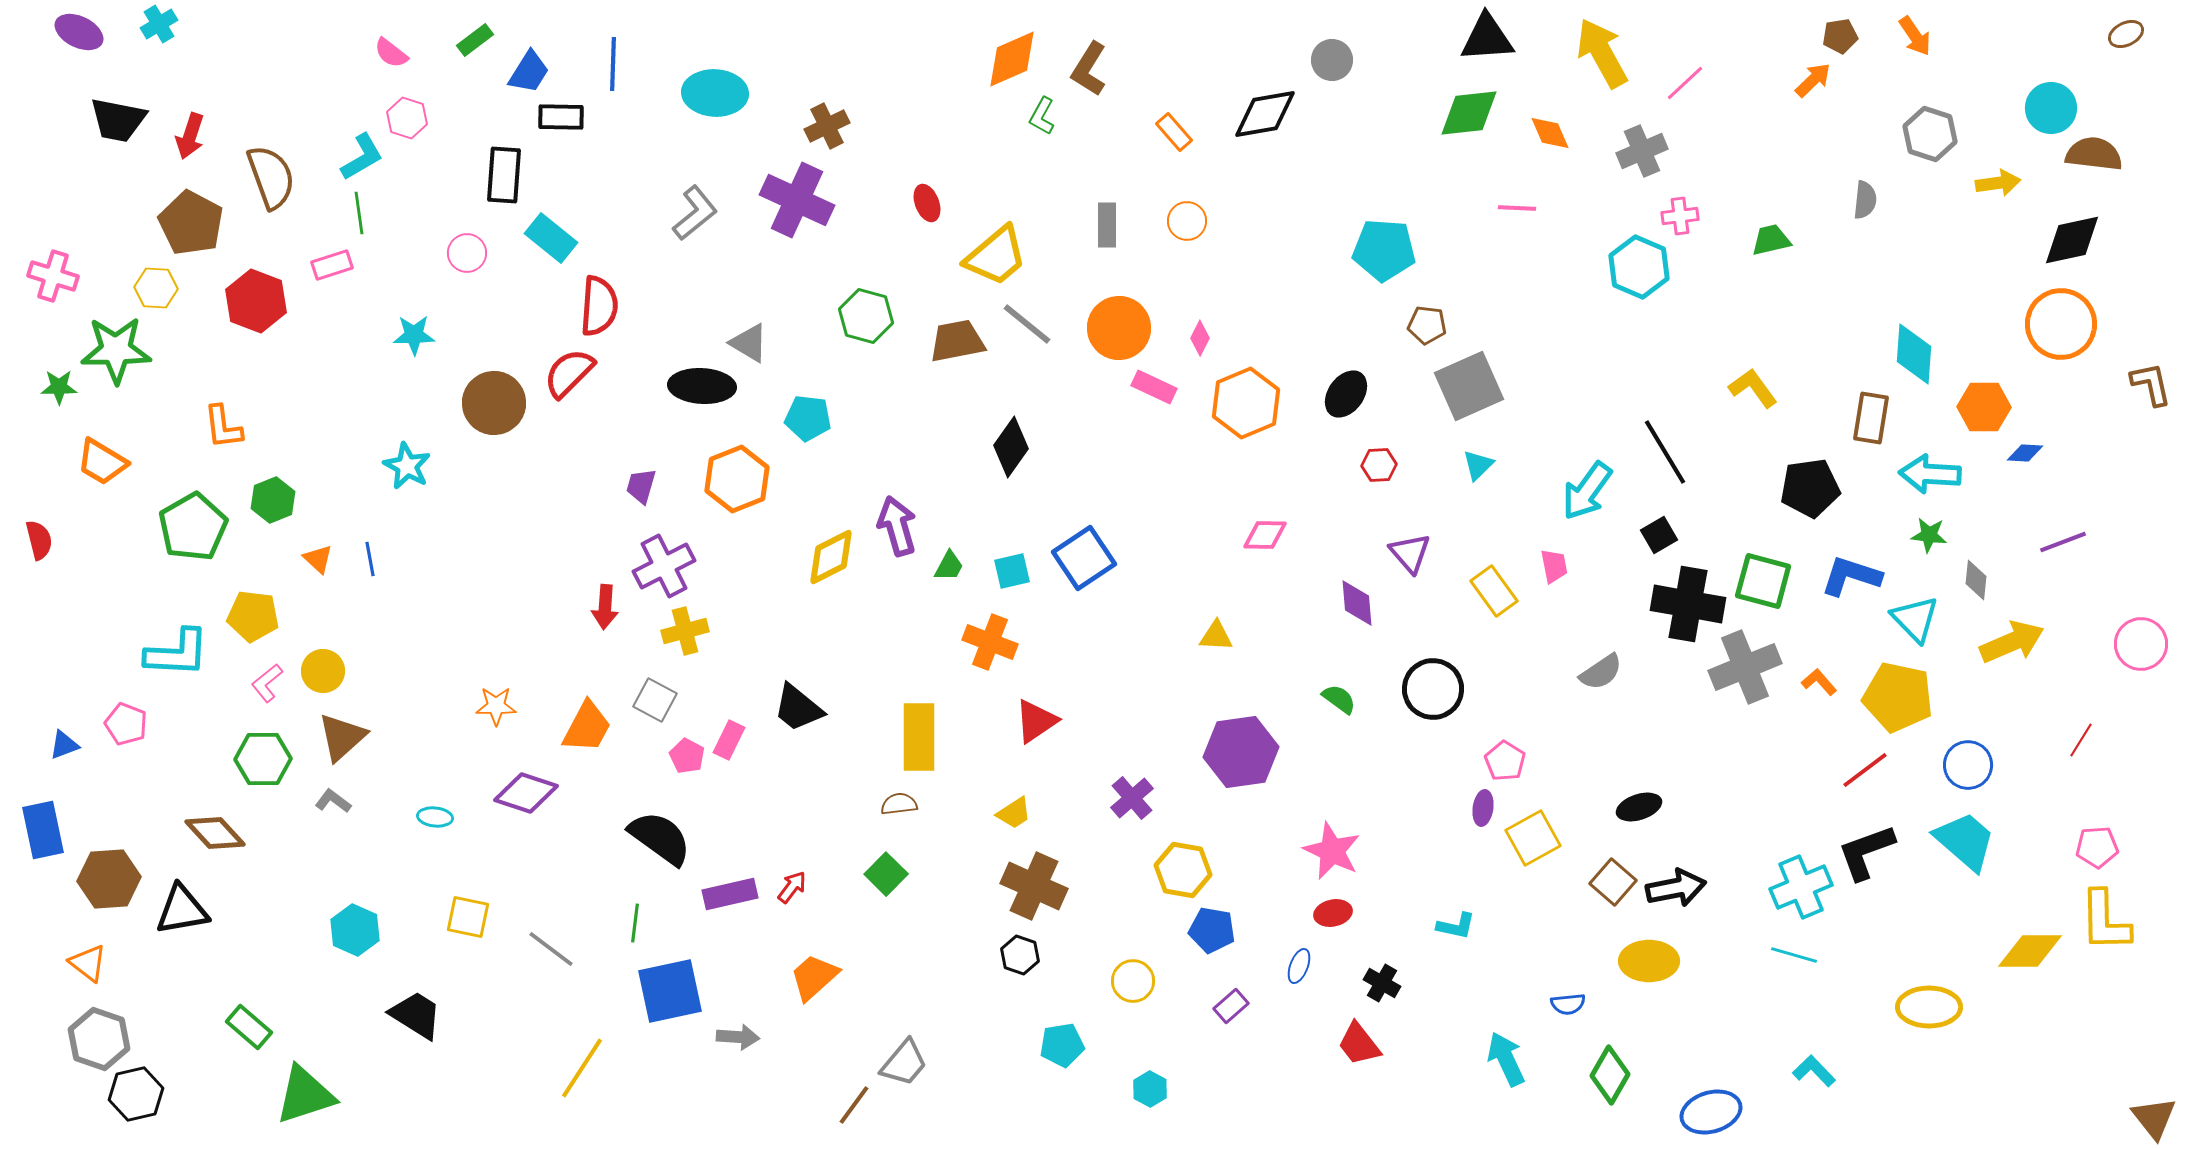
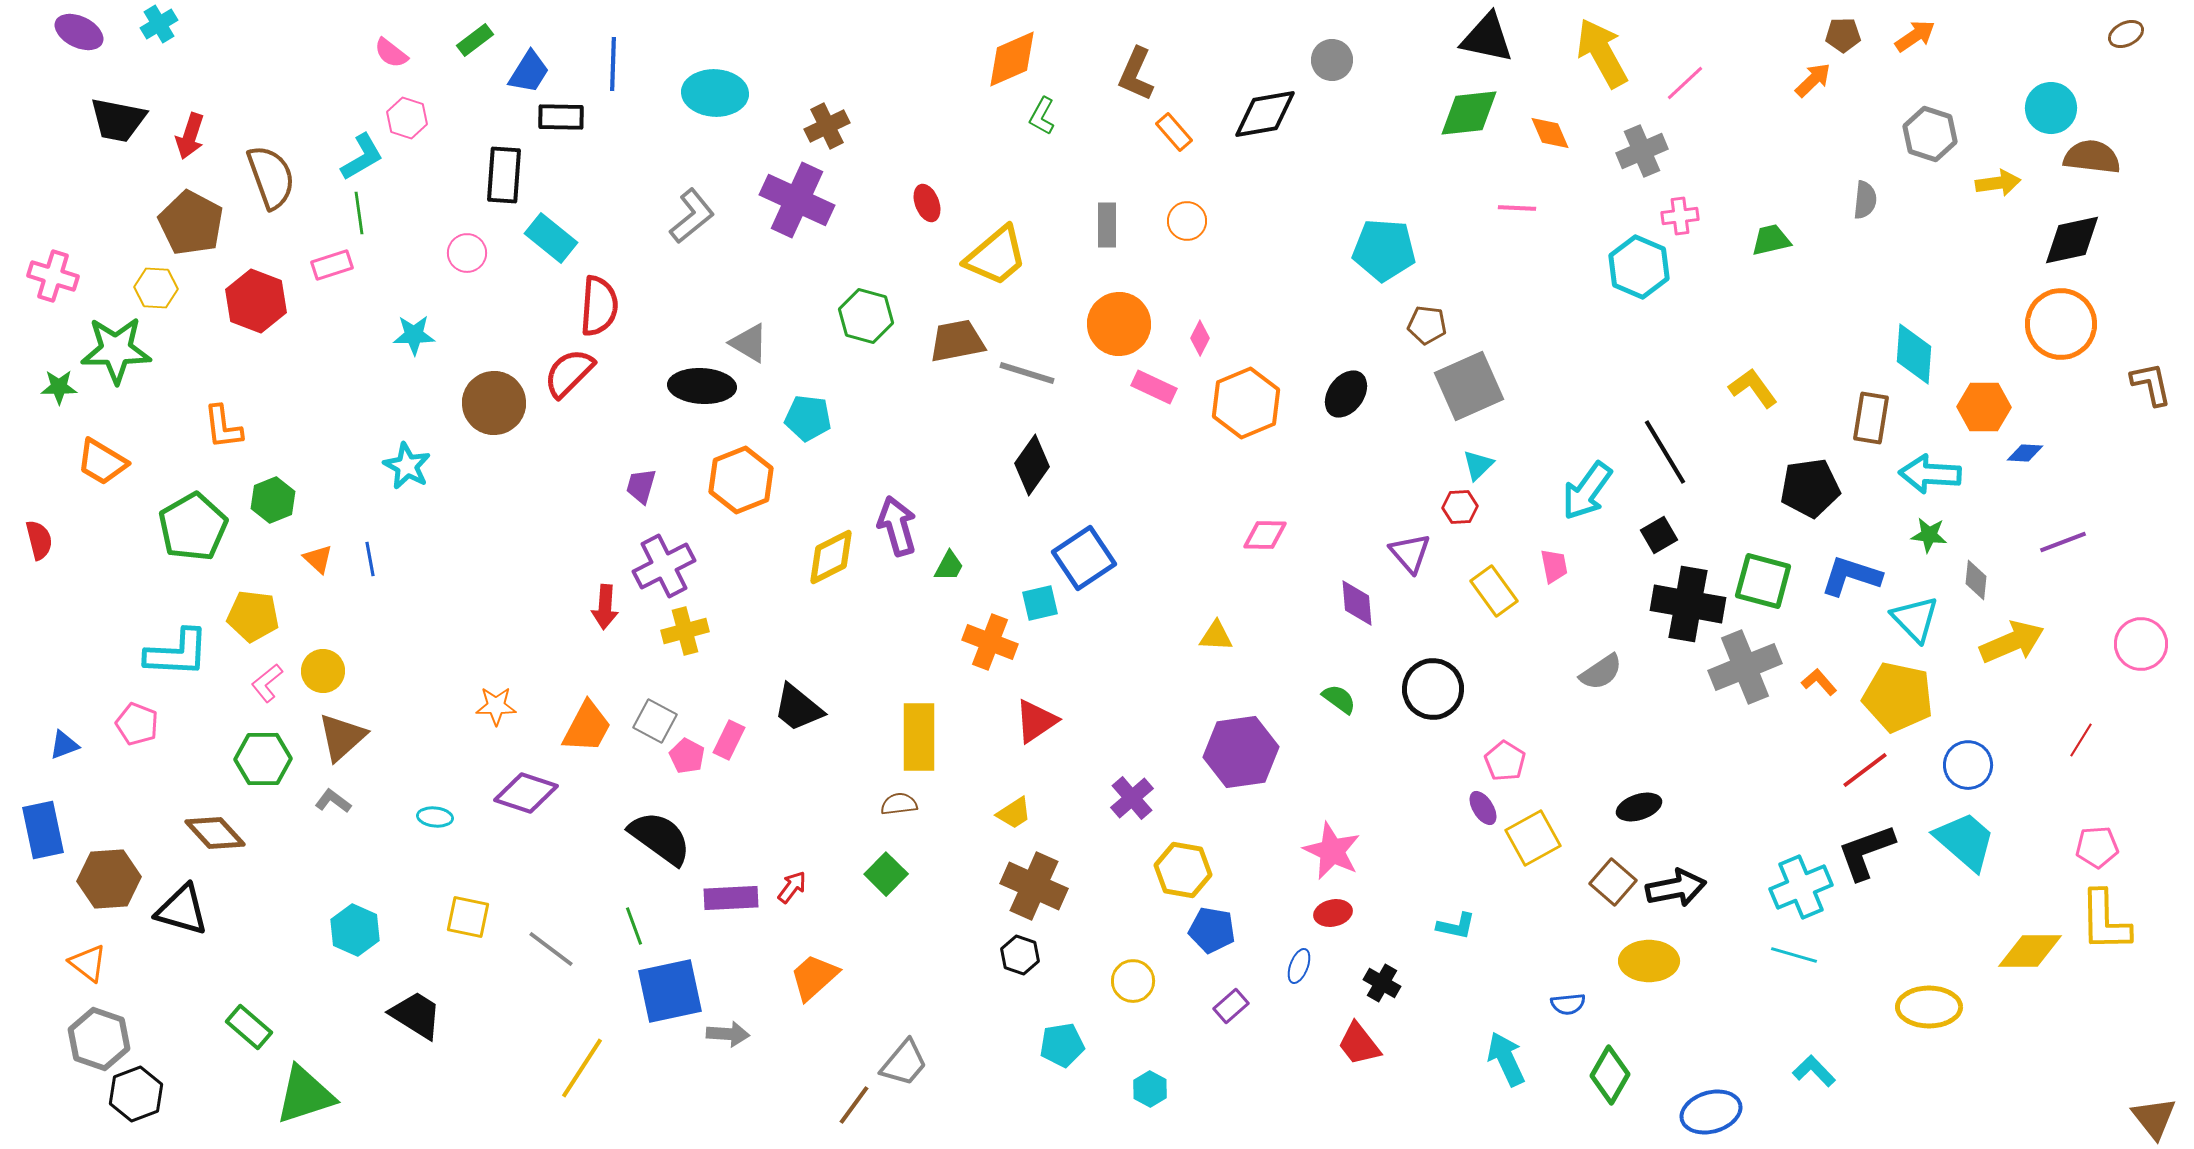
brown pentagon at (1840, 36): moved 3 px right, 1 px up; rotated 8 degrees clockwise
orange arrow at (1915, 36): rotated 90 degrees counterclockwise
black triangle at (1487, 38): rotated 16 degrees clockwise
brown L-shape at (1089, 69): moved 47 px right, 5 px down; rotated 8 degrees counterclockwise
brown semicircle at (2094, 154): moved 2 px left, 3 px down
gray L-shape at (695, 213): moved 3 px left, 3 px down
gray line at (1027, 324): moved 49 px down; rotated 22 degrees counterclockwise
orange circle at (1119, 328): moved 4 px up
black diamond at (1011, 447): moved 21 px right, 18 px down
red hexagon at (1379, 465): moved 81 px right, 42 px down
orange hexagon at (737, 479): moved 4 px right, 1 px down
cyan square at (1012, 571): moved 28 px right, 32 px down
gray square at (655, 700): moved 21 px down
pink pentagon at (126, 724): moved 11 px right
purple ellipse at (1483, 808): rotated 40 degrees counterclockwise
purple rectangle at (730, 894): moved 1 px right, 4 px down; rotated 10 degrees clockwise
black triangle at (182, 910): rotated 26 degrees clockwise
green line at (635, 923): moved 1 px left, 3 px down; rotated 27 degrees counterclockwise
gray arrow at (738, 1037): moved 10 px left, 3 px up
black hexagon at (136, 1094): rotated 8 degrees counterclockwise
